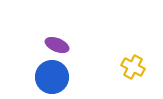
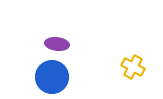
purple ellipse: moved 1 px up; rotated 15 degrees counterclockwise
